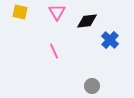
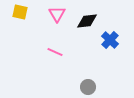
pink triangle: moved 2 px down
pink line: moved 1 px right, 1 px down; rotated 42 degrees counterclockwise
gray circle: moved 4 px left, 1 px down
